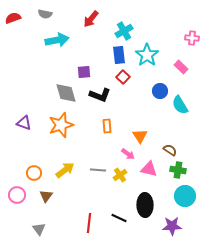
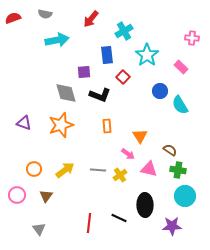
blue rectangle: moved 12 px left
orange circle: moved 4 px up
